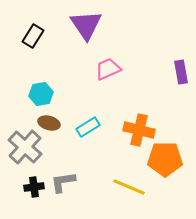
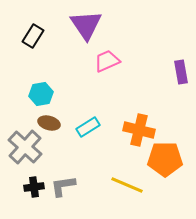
pink trapezoid: moved 1 px left, 8 px up
gray L-shape: moved 4 px down
yellow line: moved 2 px left, 2 px up
